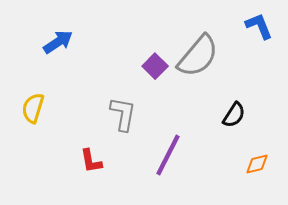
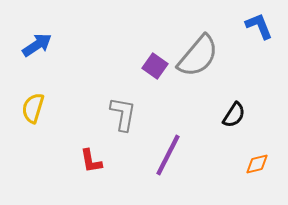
blue arrow: moved 21 px left, 3 px down
purple square: rotated 10 degrees counterclockwise
